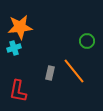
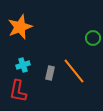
orange star: rotated 15 degrees counterclockwise
green circle: moved 6 px right, 3 px up
cyan cross: moved 9 px right, 17 px down
